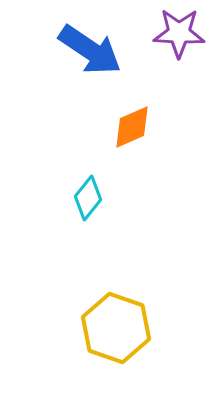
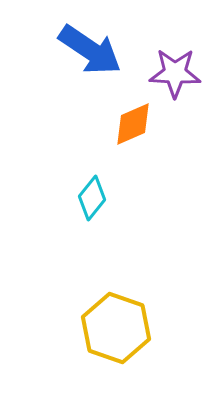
purple star: moved 4 px left, 40 px down
orange diamond: moved 1 px right, 3 px up
cyan diamond: moved 4 px right
